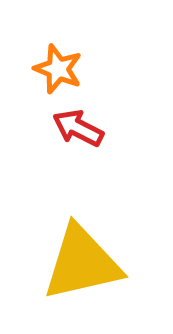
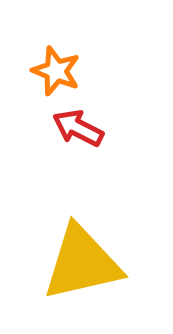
orange star: moved 2 px left, 2 px down
